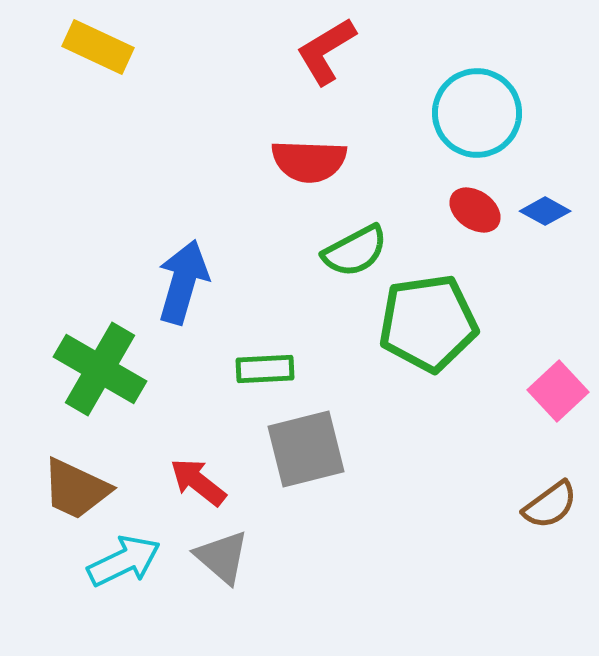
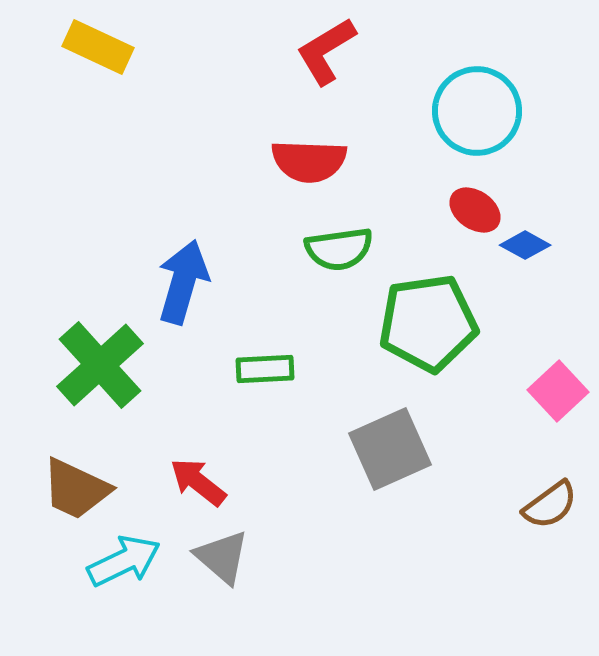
cyan circle: moved 2 px up
blue diamond: moved 20 px left, 34 px down
green semicircle: moved 16 px left, 2 px up; rotated 20 degrees clockwise
green cross: moved 4 px up; rotated 18 degrees clockwise
gray square: moved 84 px right; rotated 10 degrees counterclockwise
